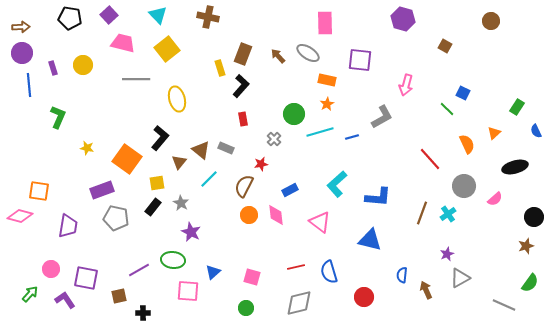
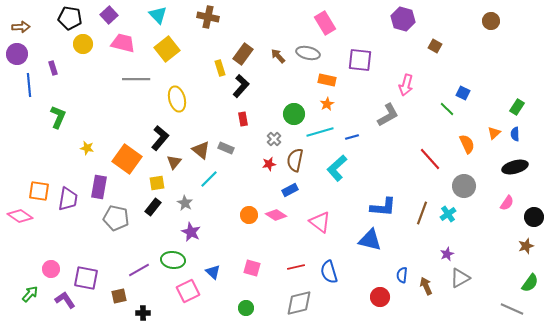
pink rectangle at (325, 23): rotated 30 degrees counterclockwise
brown square at (445, 46): moved 10 px left
purple circle at (22, 53): moved 5 px left, 1 px down
gray ellipse at (308, 53): rotated 20 degrees counterclockwise
brown rectangle at (243, 54): rotated 15 degrees clockwise
yellow circle at (83, 65): moved 21 px up
gray L-shape at (382, 117): moved 6 px right, 2 px up
blue semicircle at (536, 131): moved 21 px left, 3 px down; rotated 24 degrees clockwise
brown triangle at (179, 162): moved 5 px left
red star at (261, 164): moved 8 px right
cyan L-shape at (337, 184): moved 16 px up
brown semicircle at (244, 186): moved 51 px right, 26 px up; rotated 15 degrees counterclockwise
purple rectangle at (102, 190): moved 3 px left, 3 px up; rotated 60 degrees counterclockwise
blue L-shape at (378, 197): moved 5 px right, 10 px down
pink semicircle at (495, 199): moved 12 px right, 4 px down; rotated 14 degrees counterclockwise
gray star at (181, 203): moved 4 px right
pink diamond at (276, 215): rotated 50 degrees counterclockwise
pink diamond at (20, 216): rotated 20 degrees clockwise
purple trapezoid at (68, 226): moved 27 px up
blue triangle at (213, 272): rotated 35 degrees counterclockwise
pink square at (252, 277): moved 9 px up
brown arrow at (426, 290): moved 4 px up
pink square at (188, 291): rotated 30 degrees counterclockwise
red circle at (364, 297): moved 16 px right
gray line at (504, 305): moved 8 px right, 4 px down
